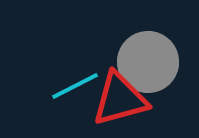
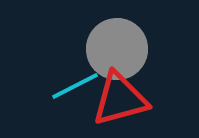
gray circle: moved 31 px left, 13 px up
